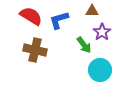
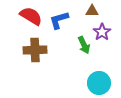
green arrow: rotated 12 degrees clockwise
brown cross: rotated 15 degrees counterclockwise
cyan circle: moved 1 px left, 13 px down
